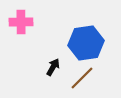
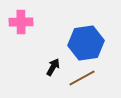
brown line: rotated 16 degrees clockwise
